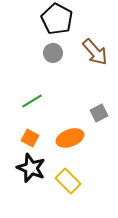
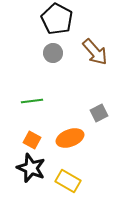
green line: rotated 25 degrees clockwise
orange square: moved 2 px right, 2 px down
yellow rectangle: rotated 15 degrees counterclockwise
